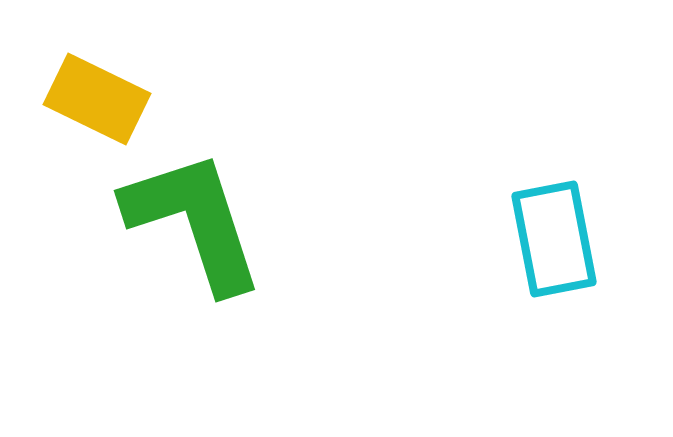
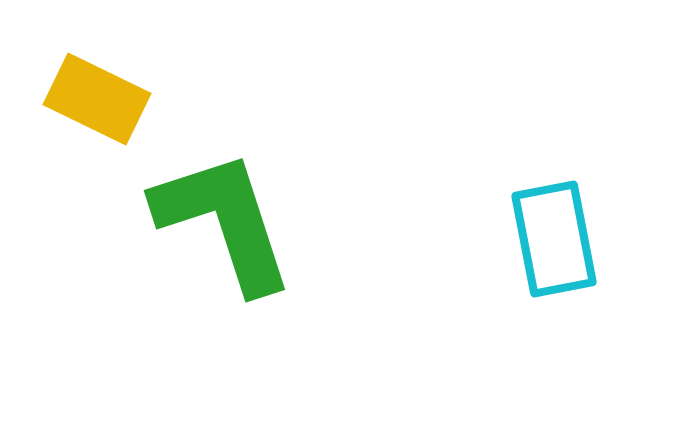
green L-shape: moved 30 px right
